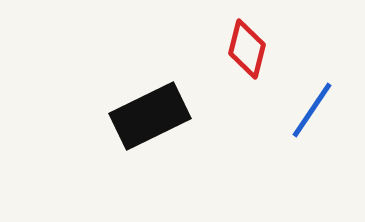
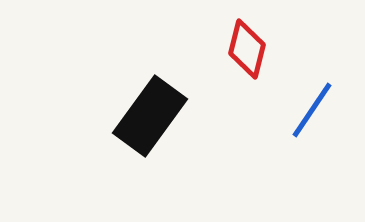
black rectangle: rotated 28 degrees counterclockwise
